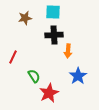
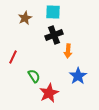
brown star: rotated 16 degrees counterclockwise
black cross: rotated 18 degrees counterclockwise
